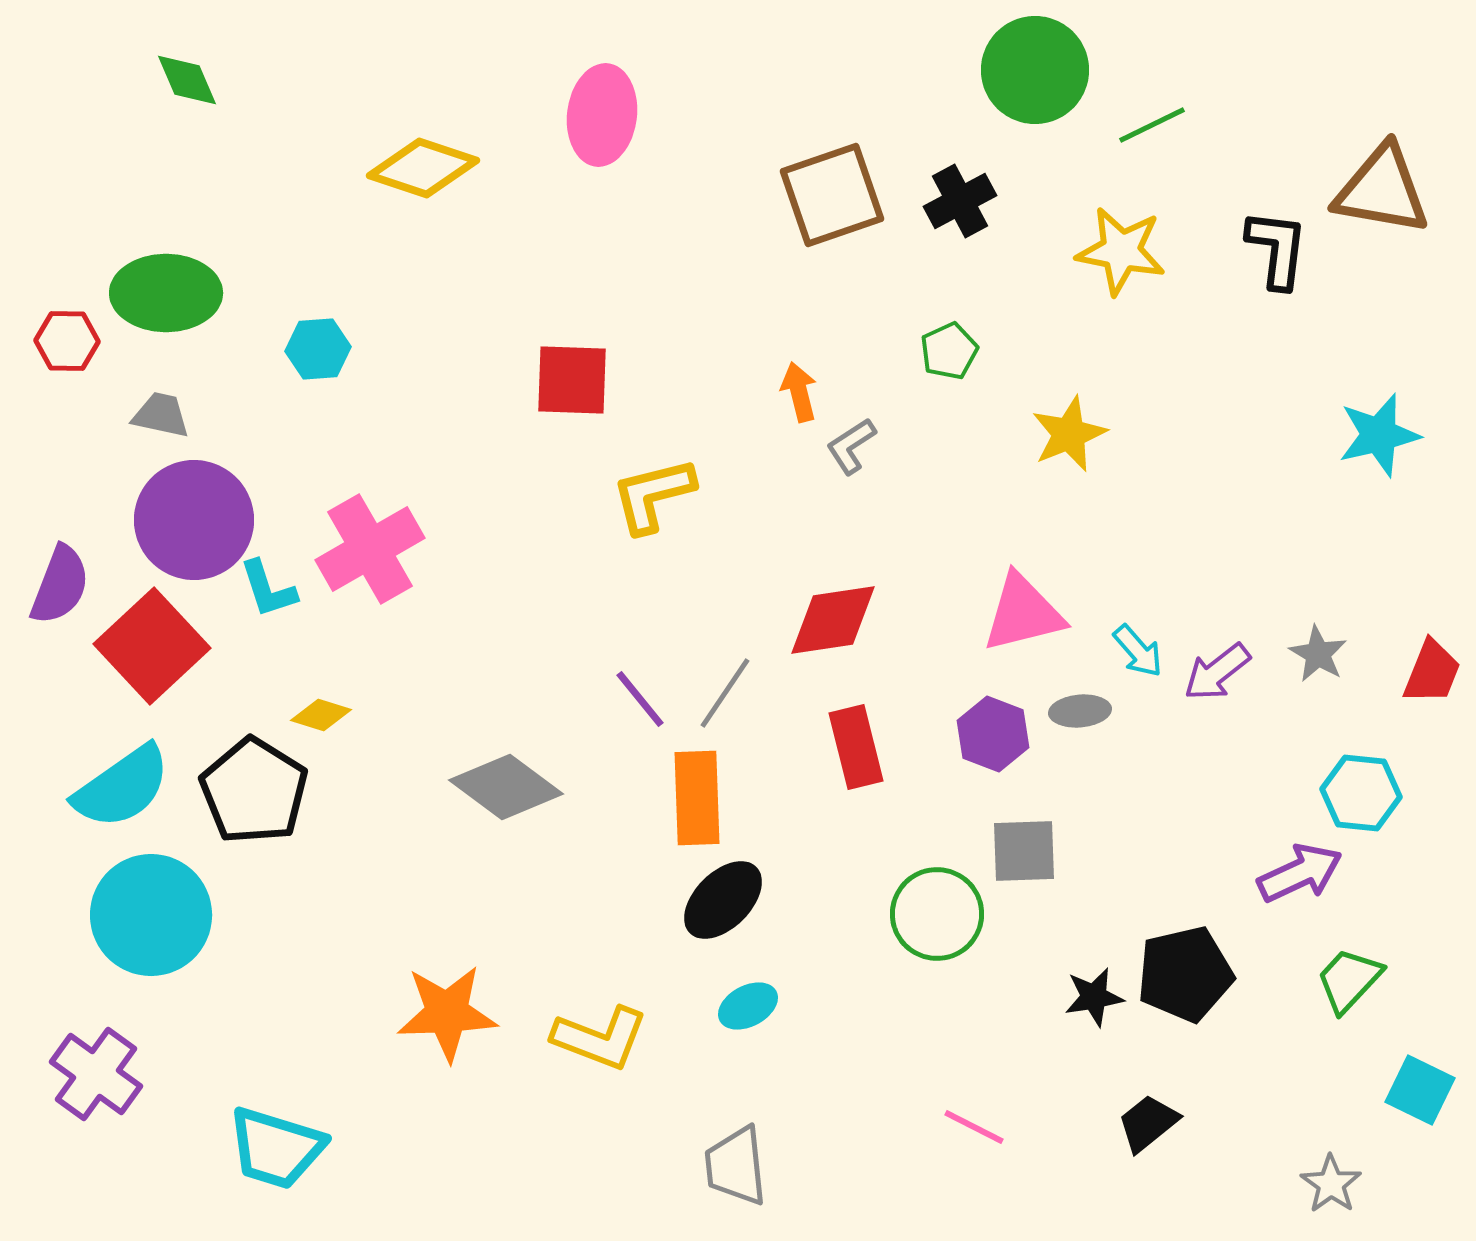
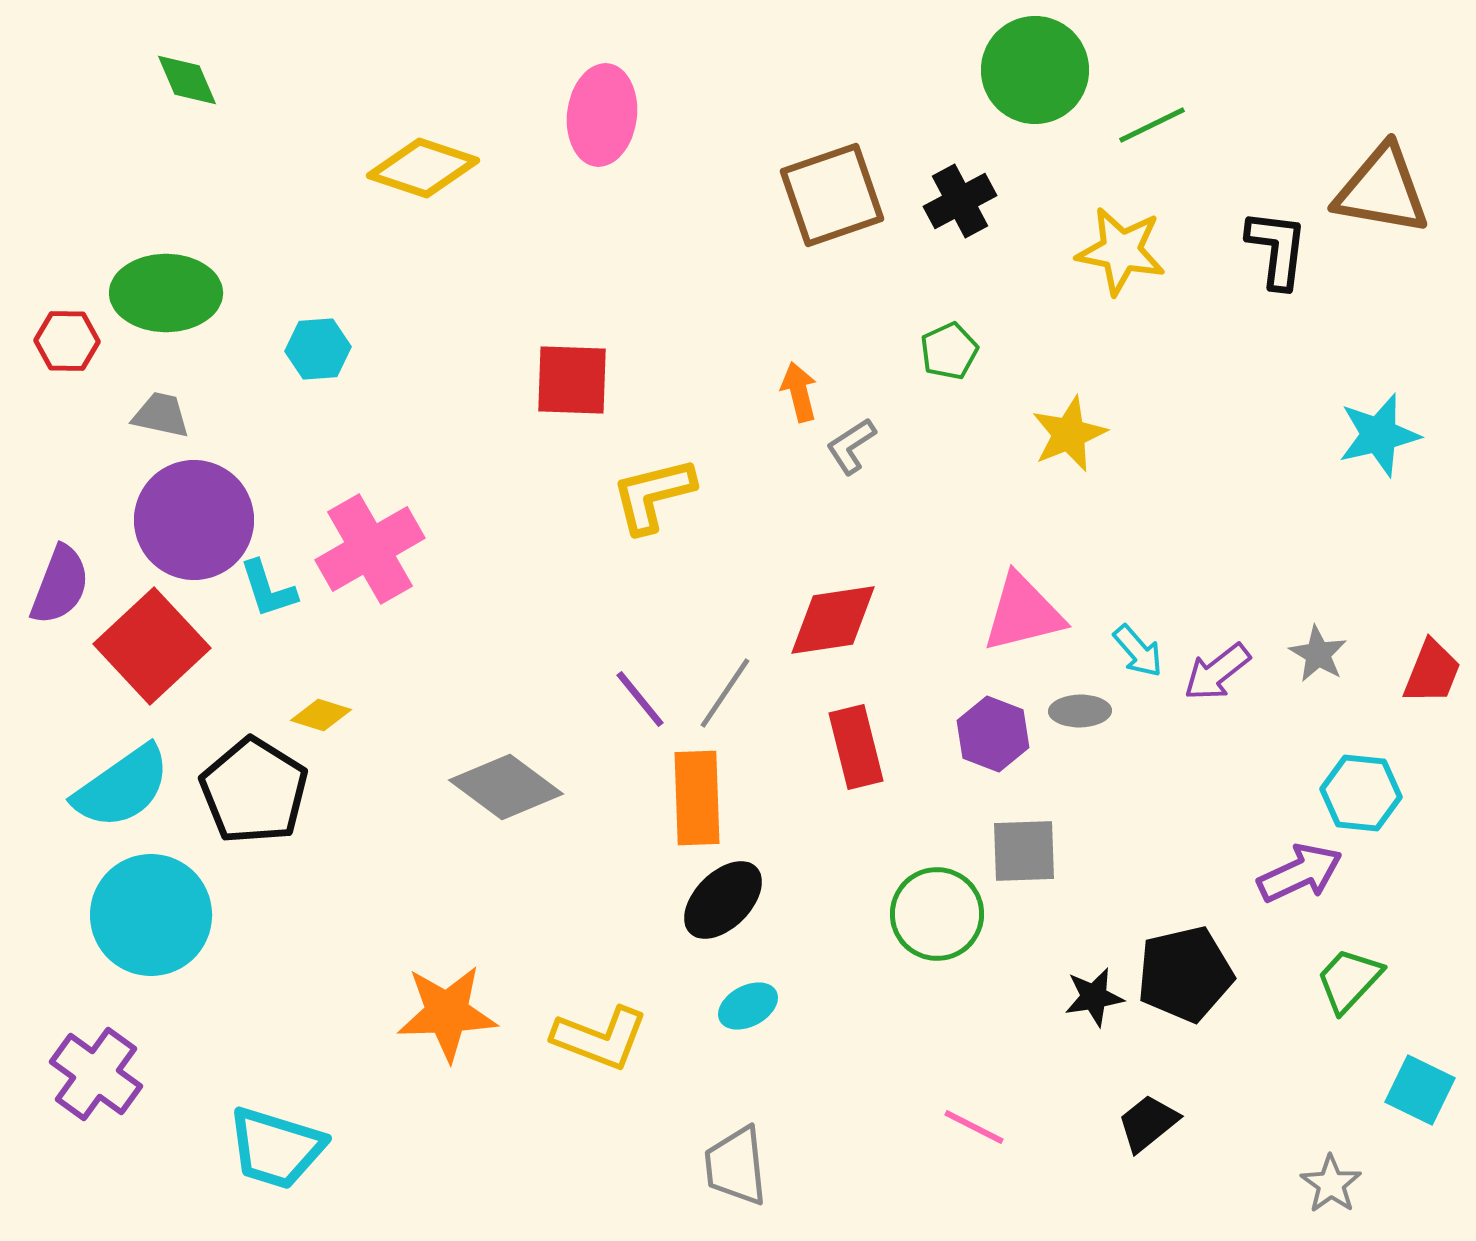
gray ellipse at (1080, 711): rotated 4 degrees clockwise
